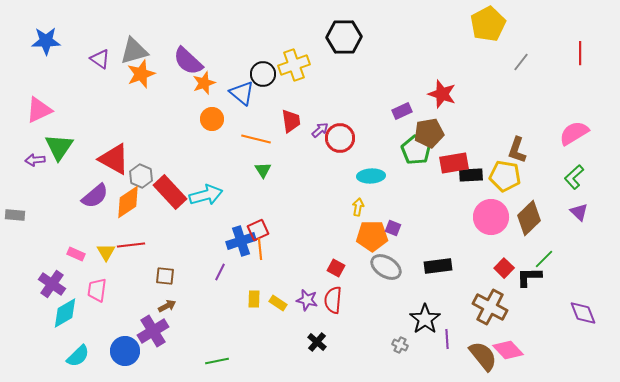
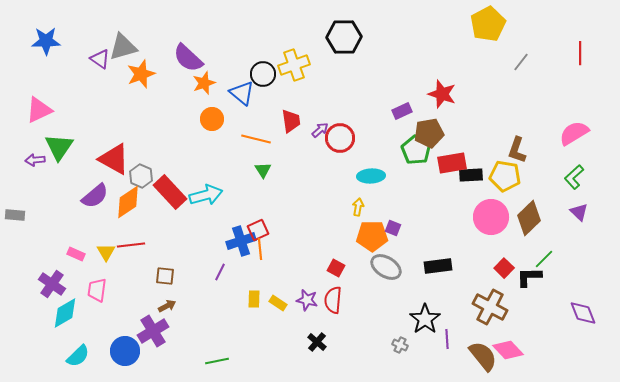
gray triangle at (134, 51): moved 11 px left, 4 px up
purple semicircle at (188, 61): moved 3 px up
red rectangle at (454, 163): moved 2 px left
